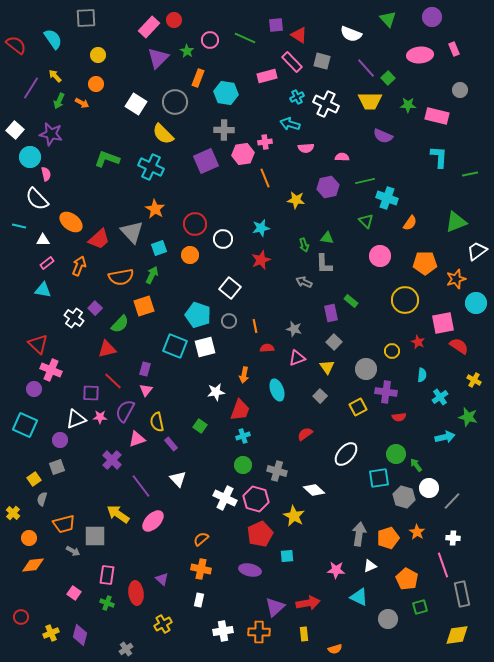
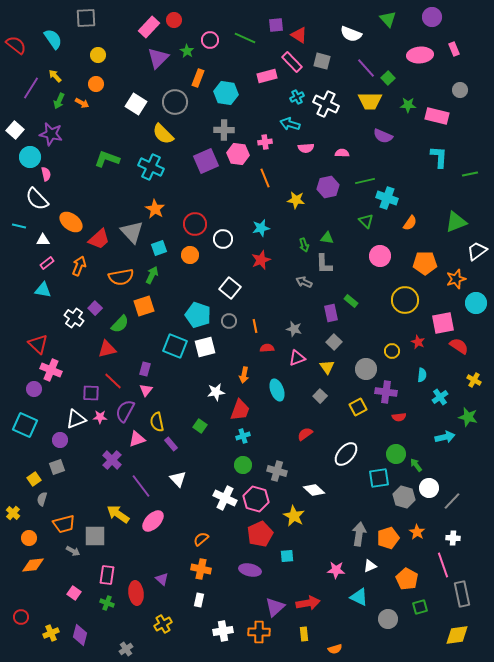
pink hexagon at (243, 154): moved 5 px left; rotated 15 degrees clockwise
pink semicircle at (342, 157): moved 4 px up
